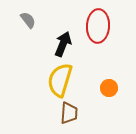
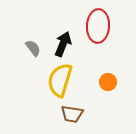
gray semicircle: moved 5 px right, 28 px down
orange circle: moved 1 px left, 6 px up
brown trapezoid: moved 3 px right, 1 px down; rotated 95 degrees clockwise
